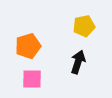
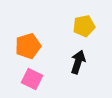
pink square: rotated 25 degrees clockwise
